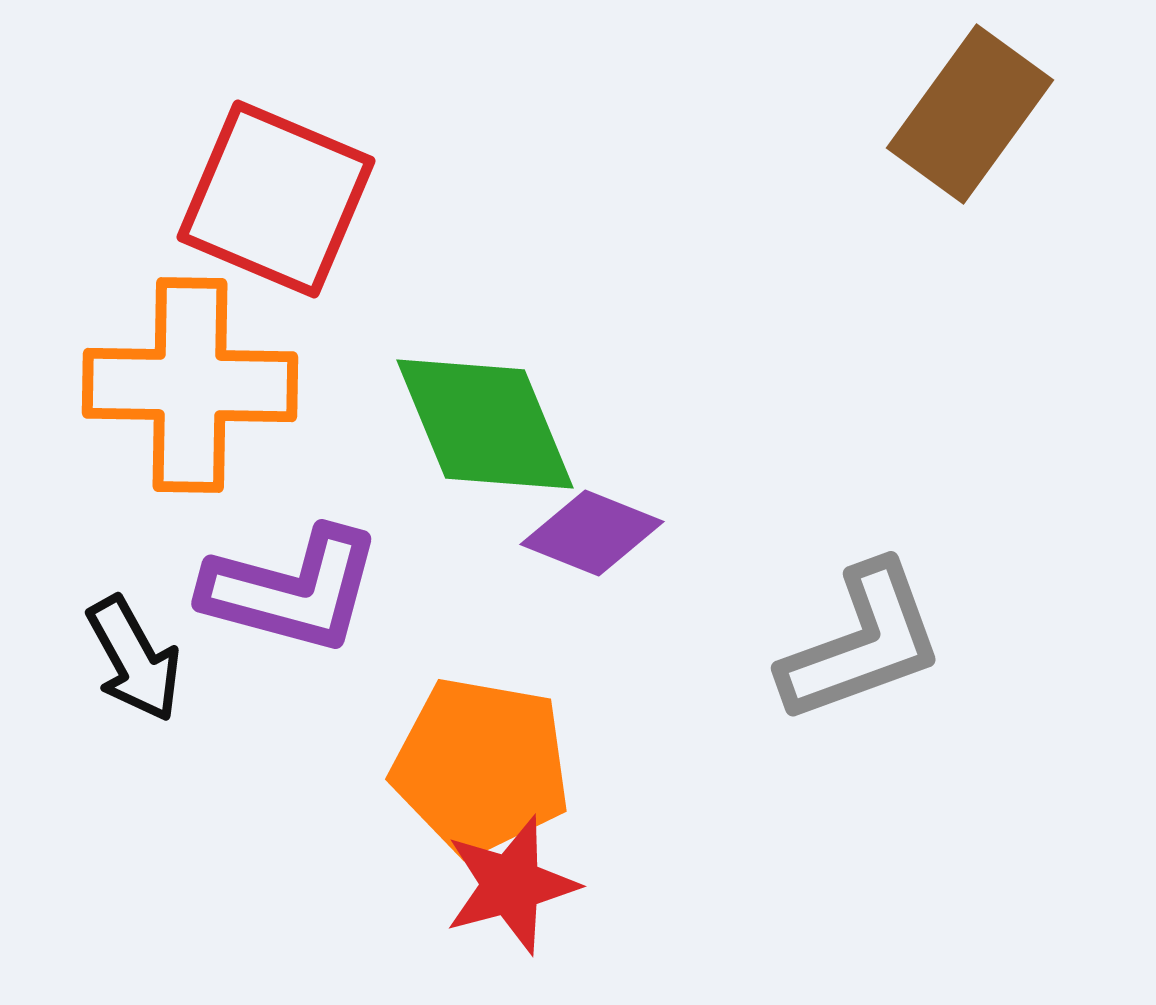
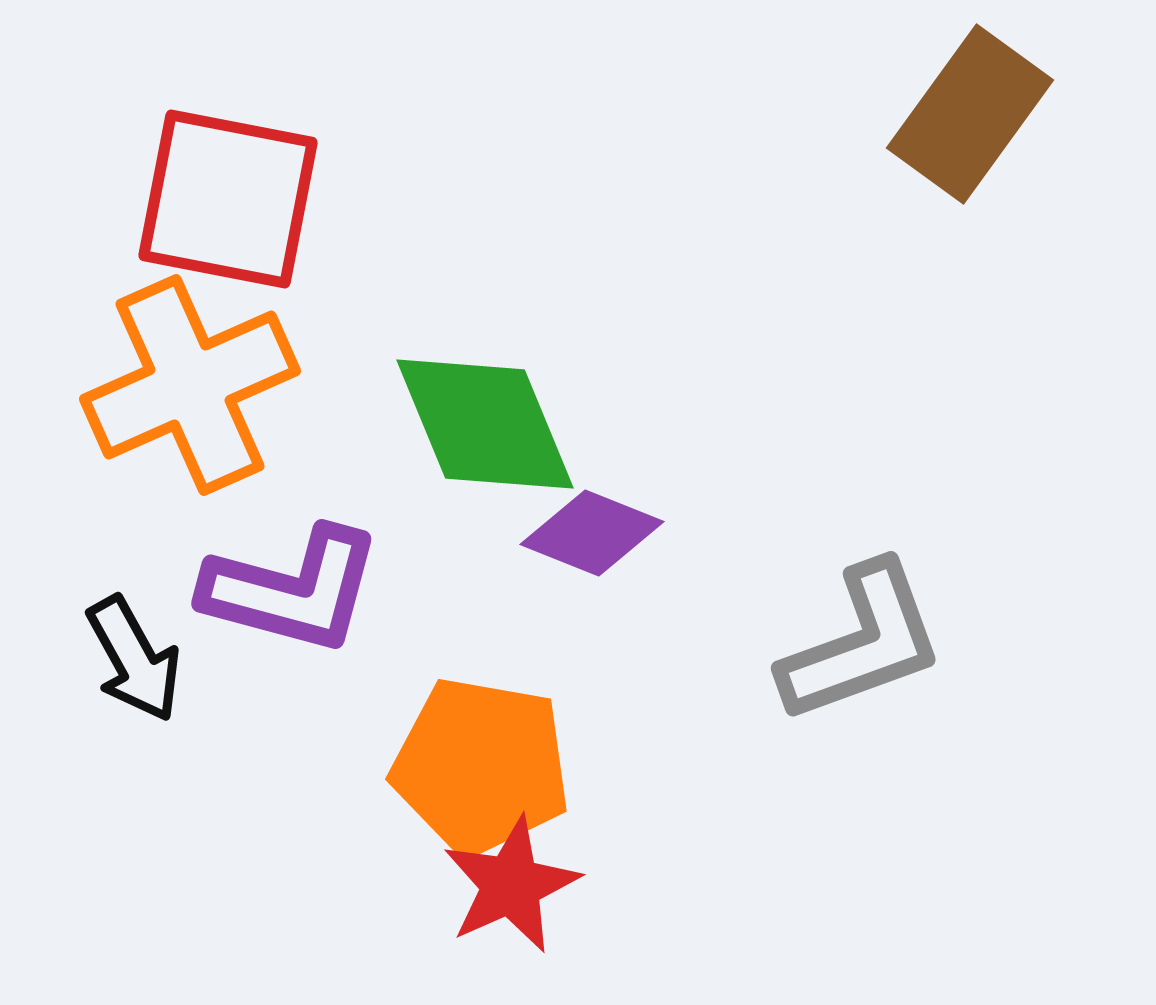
red square: moved 48 px left; rotated 12 degrees counterclockwise
orange cross: rotated 25 degrees counterclockwise
red star: rotated 9 degrees counterclockwise
